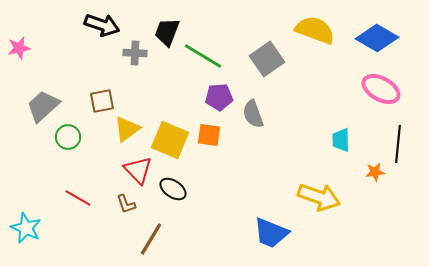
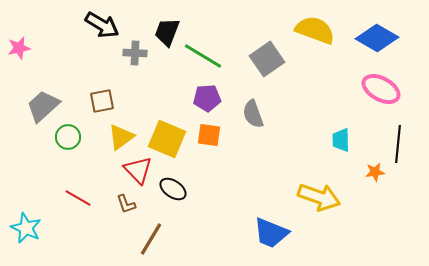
black arrow: rotated 12 degrees clockwise
purple pentagon: moved 12 px left, 1 px down
yellow triangle: moved 6 px left, 8 px down
yellow square: moved 3 px left, 1 px up
